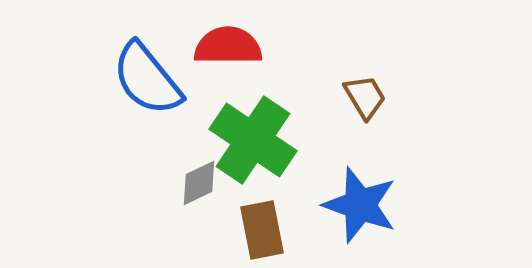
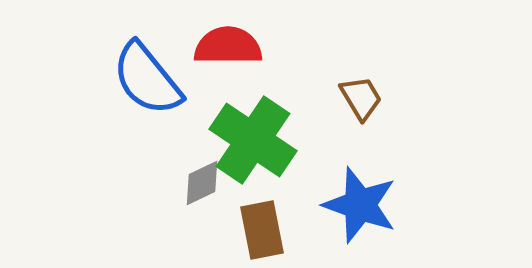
brown trapezoid: moved 4 px left, 1 px down
gray diamond: moved 3 px right
